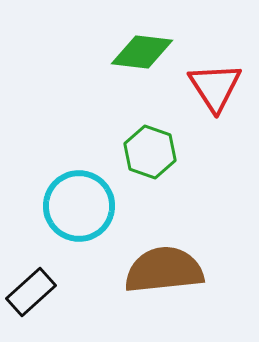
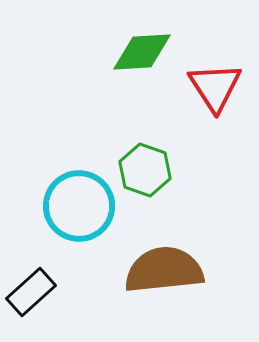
green diamond: rotated 10 degrees counterclockwise
green hexagon: moved 5 px left, 18 px down
